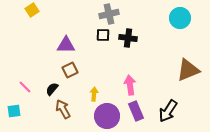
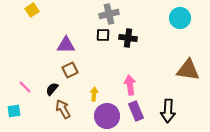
brown triangle: rotated 30 degrees clockwise
black arrow: rotated 30 degrees counterclockwise
